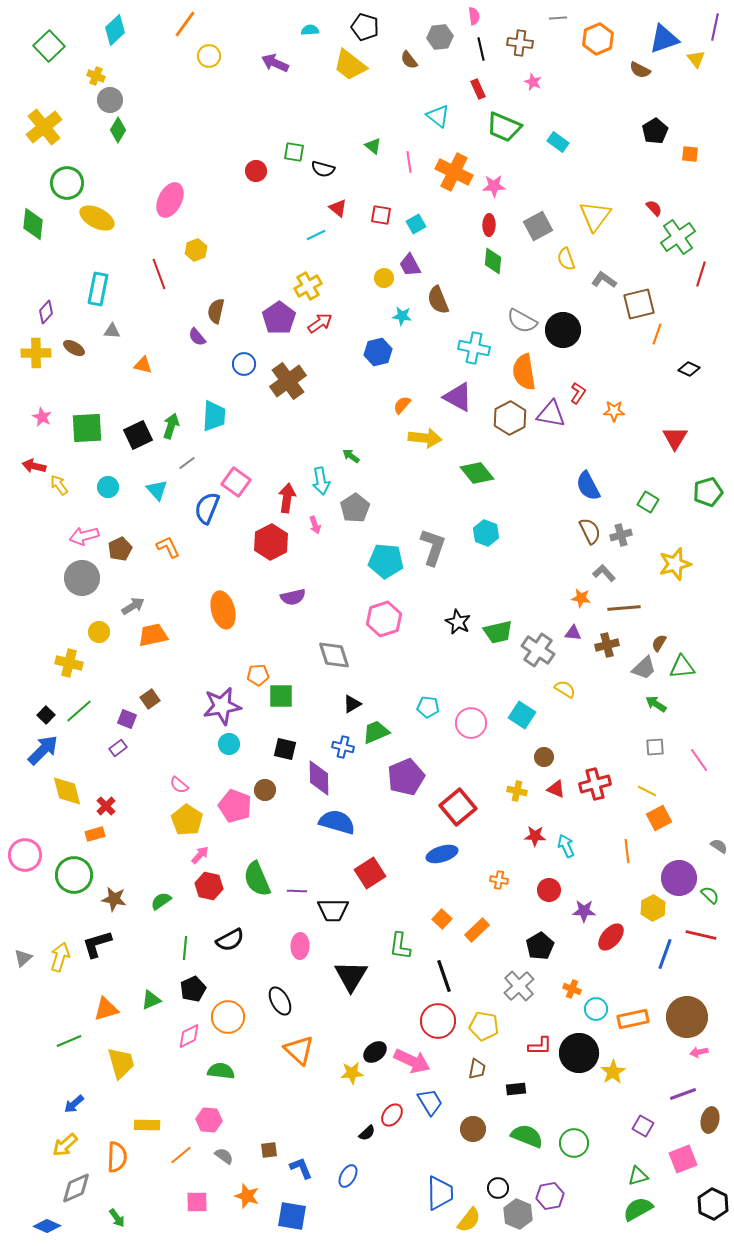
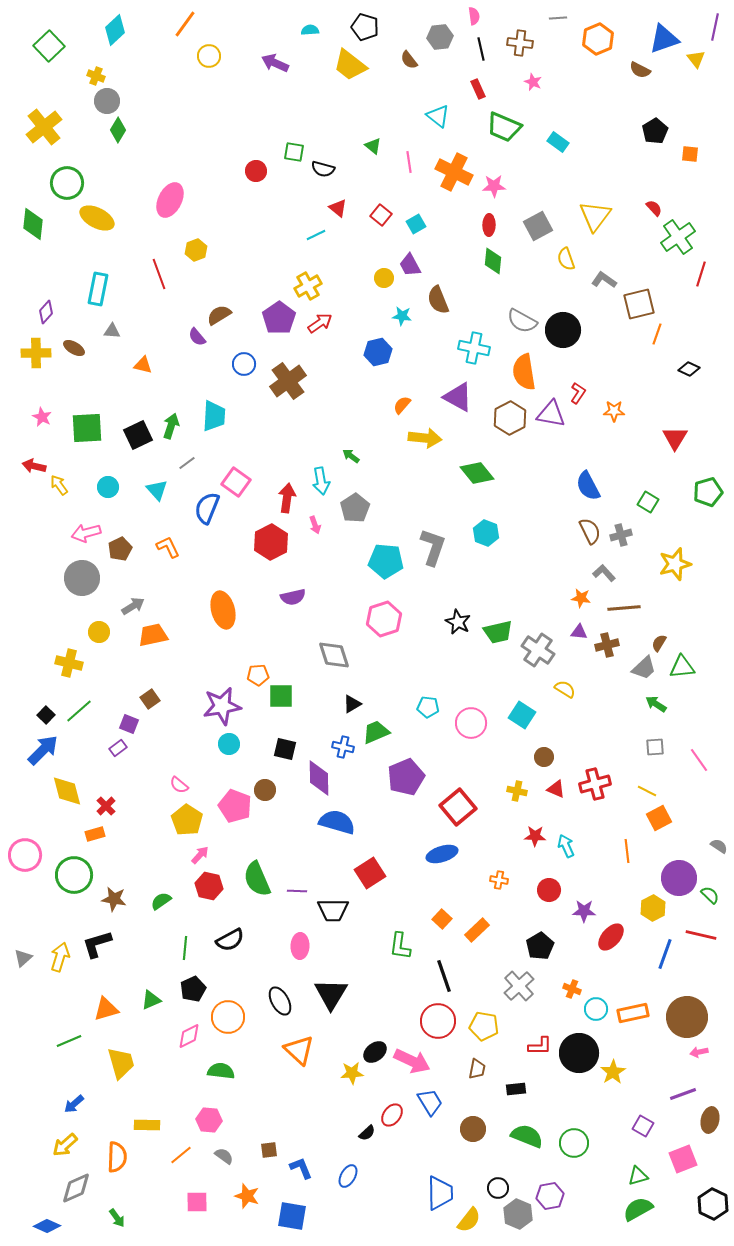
gray circle at (110, 100): moved 3 px left, 1 px down
red square at (381, 215): rotated 30 degrees clockwise
brown semicircle at (216, 311): moved 3 px right, 4 px down; rotated 45 degrees clockwise
pink arrow at (84, 536): moved 2 px right, 3 px up
purple triangle at (573, 633): moved 6 px right, 1 px up
purple square at (127, 719): moved 2 px right, 5 px down
black triangle at (351, 976): moved 20 px left, 18 px down
orange rectangle at (633, 1019): moved 6 px up
